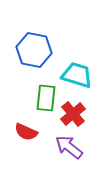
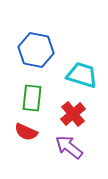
blue hexagon: moved 2 px right
cyan trapezoid: moved 5 px right
green rectangle: moved 14 px left
